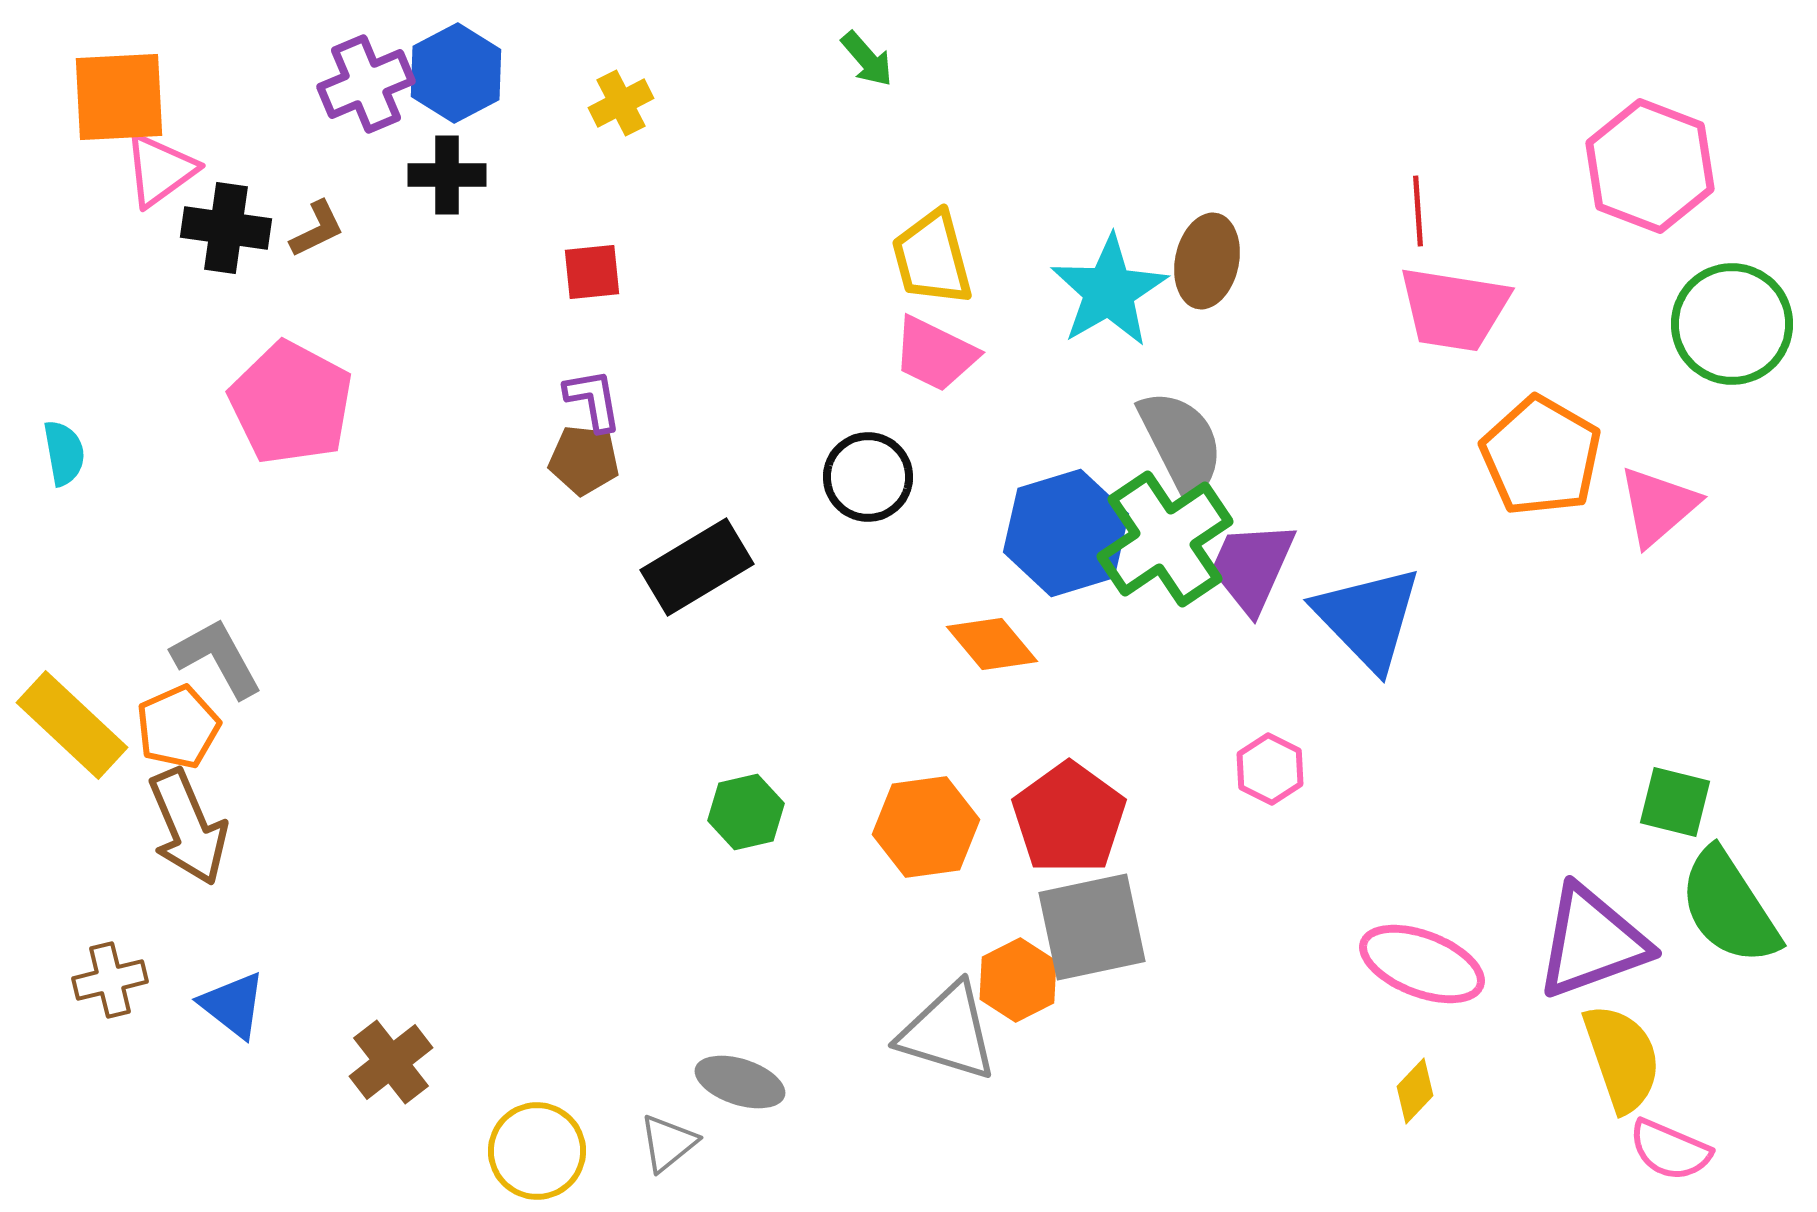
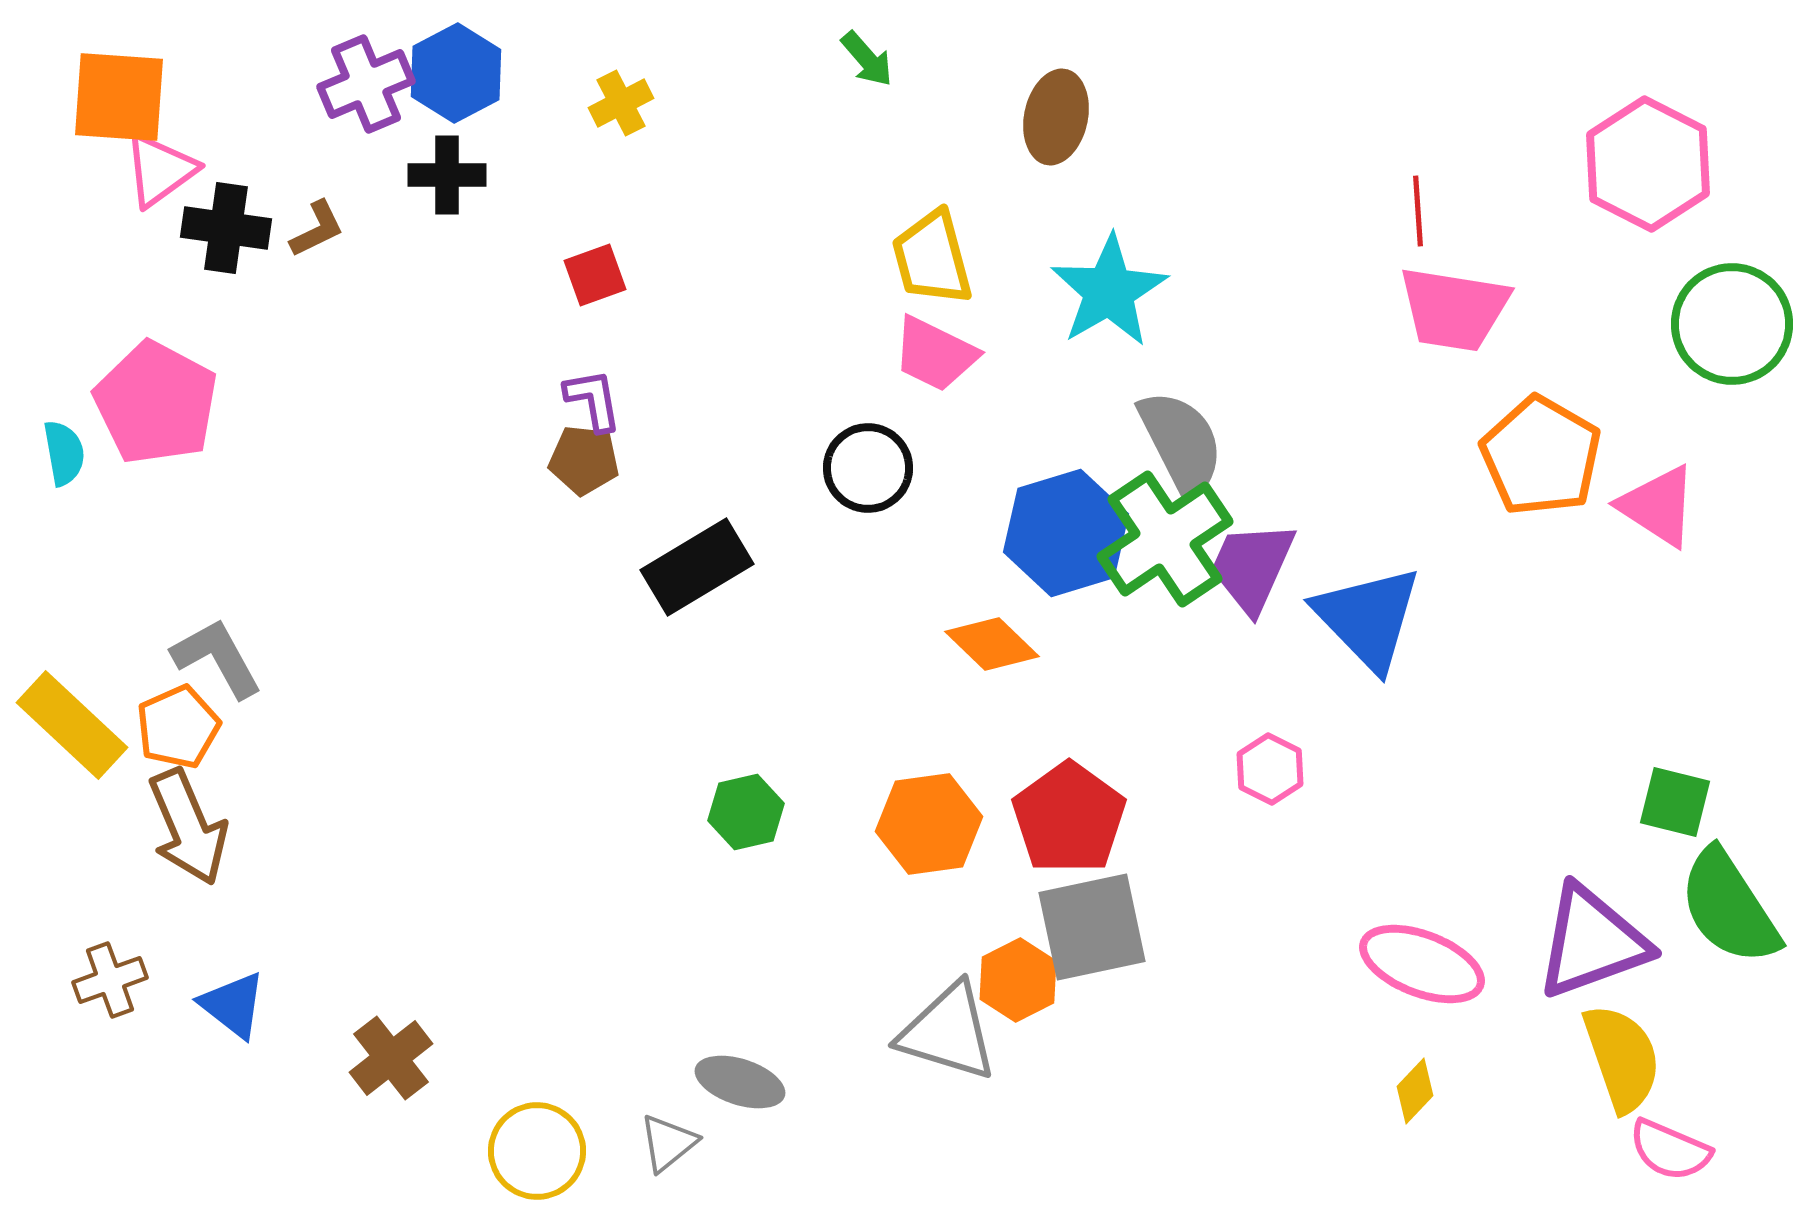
orange square at (119, 97): rotated 7 degrees clockwise
pink hexagon at (1650, 166): moved 2 px left, 2 px up; rotated 6 degrees clockwise
brown ellipse at (1207, 261): moved 151 px left, 144 px up
red square at (592, 272): moved 3 px right, 3 px down; rotated 14 degrees counterclockwise
pink pentagon at (291, 403): moved 135 px left
black circle at (868, 477): moved 9 px up
pink triangle at (1658, 506): rotated 46 degrees counterclockwise
orange diamond at (992, 644): rotated 6 degrees counterclockwise
orange hexagon at (926, 827): moved 3 px right, 3 px up
brown cross at (110, 980): rotated 6 degrees counterclockwise
brown cross at (391, 1062): moved 4 px up
